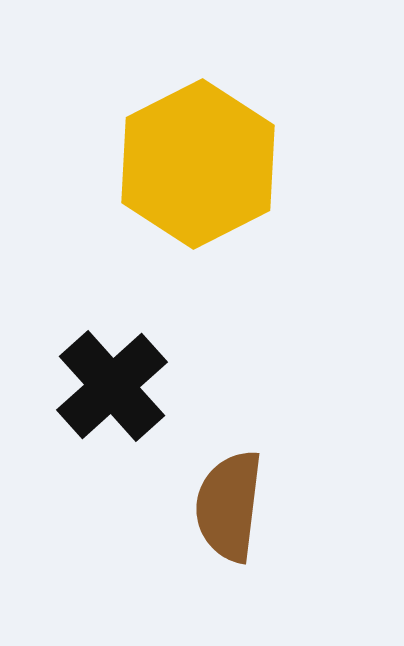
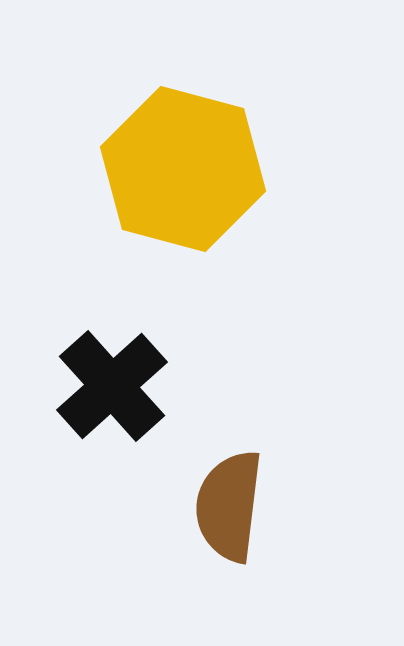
yellow hexagon: moved 15 px left, 5 px down; rotated 18 degrees counterclockwise
